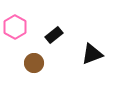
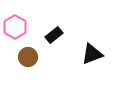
brown circle: moved 6 px left, 6 px up
